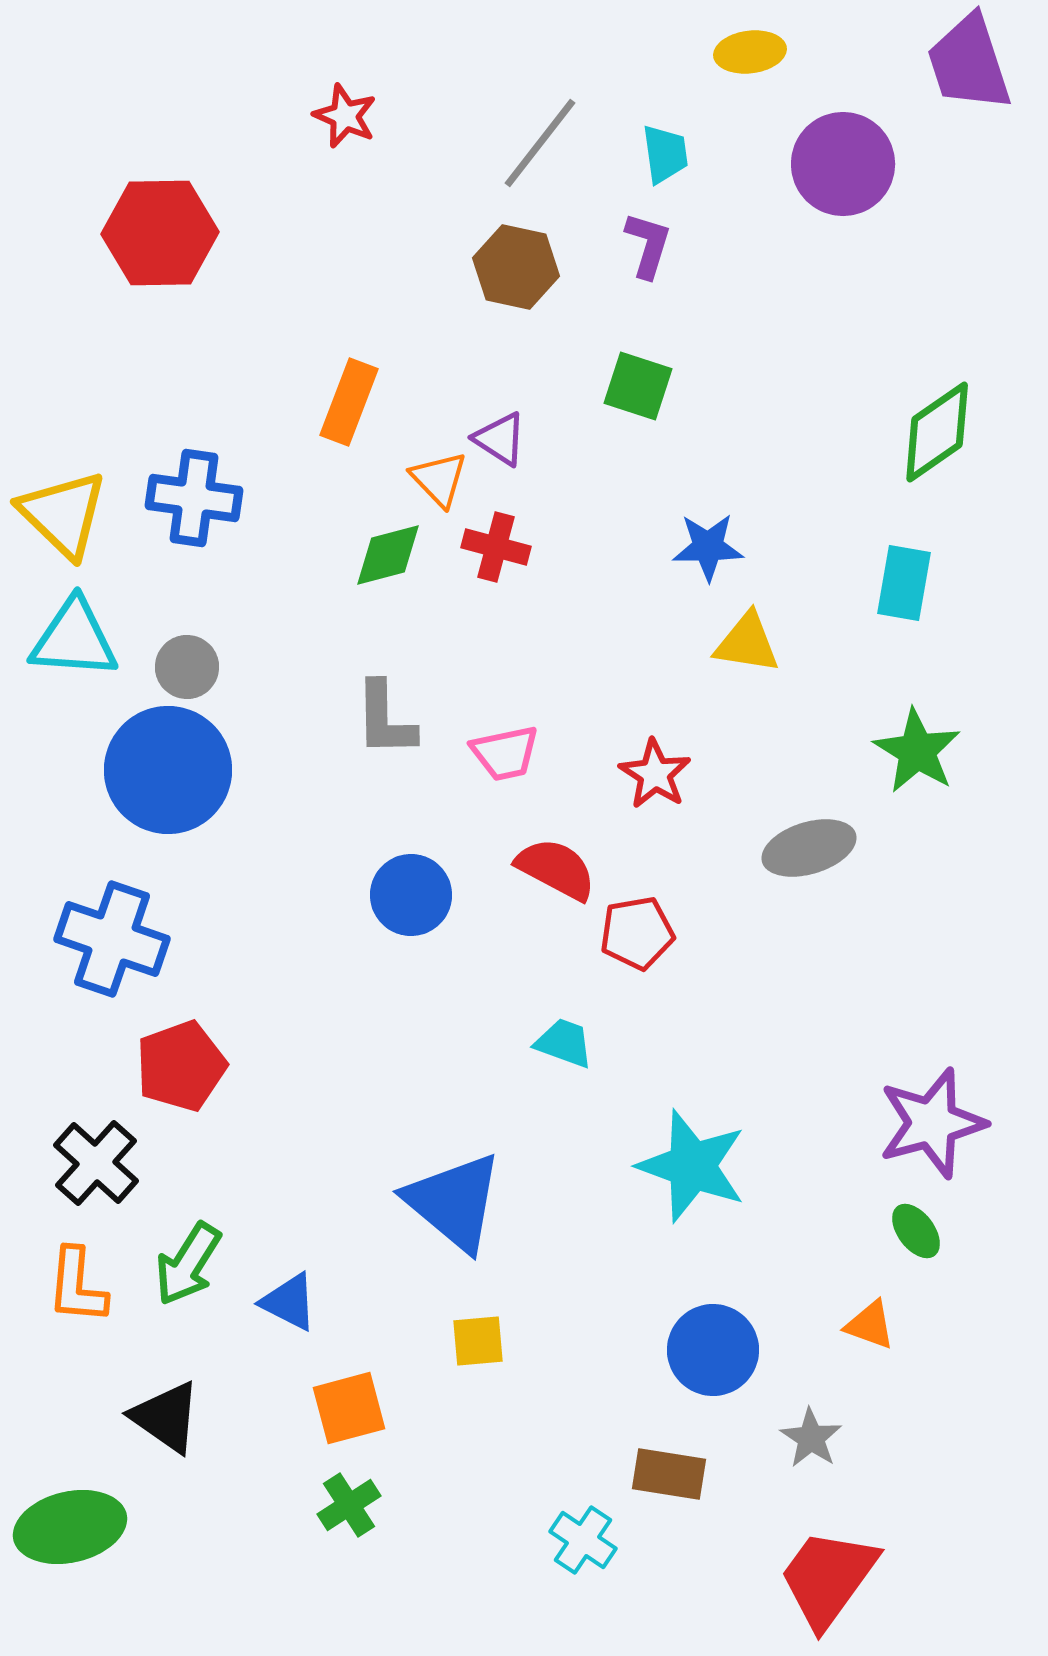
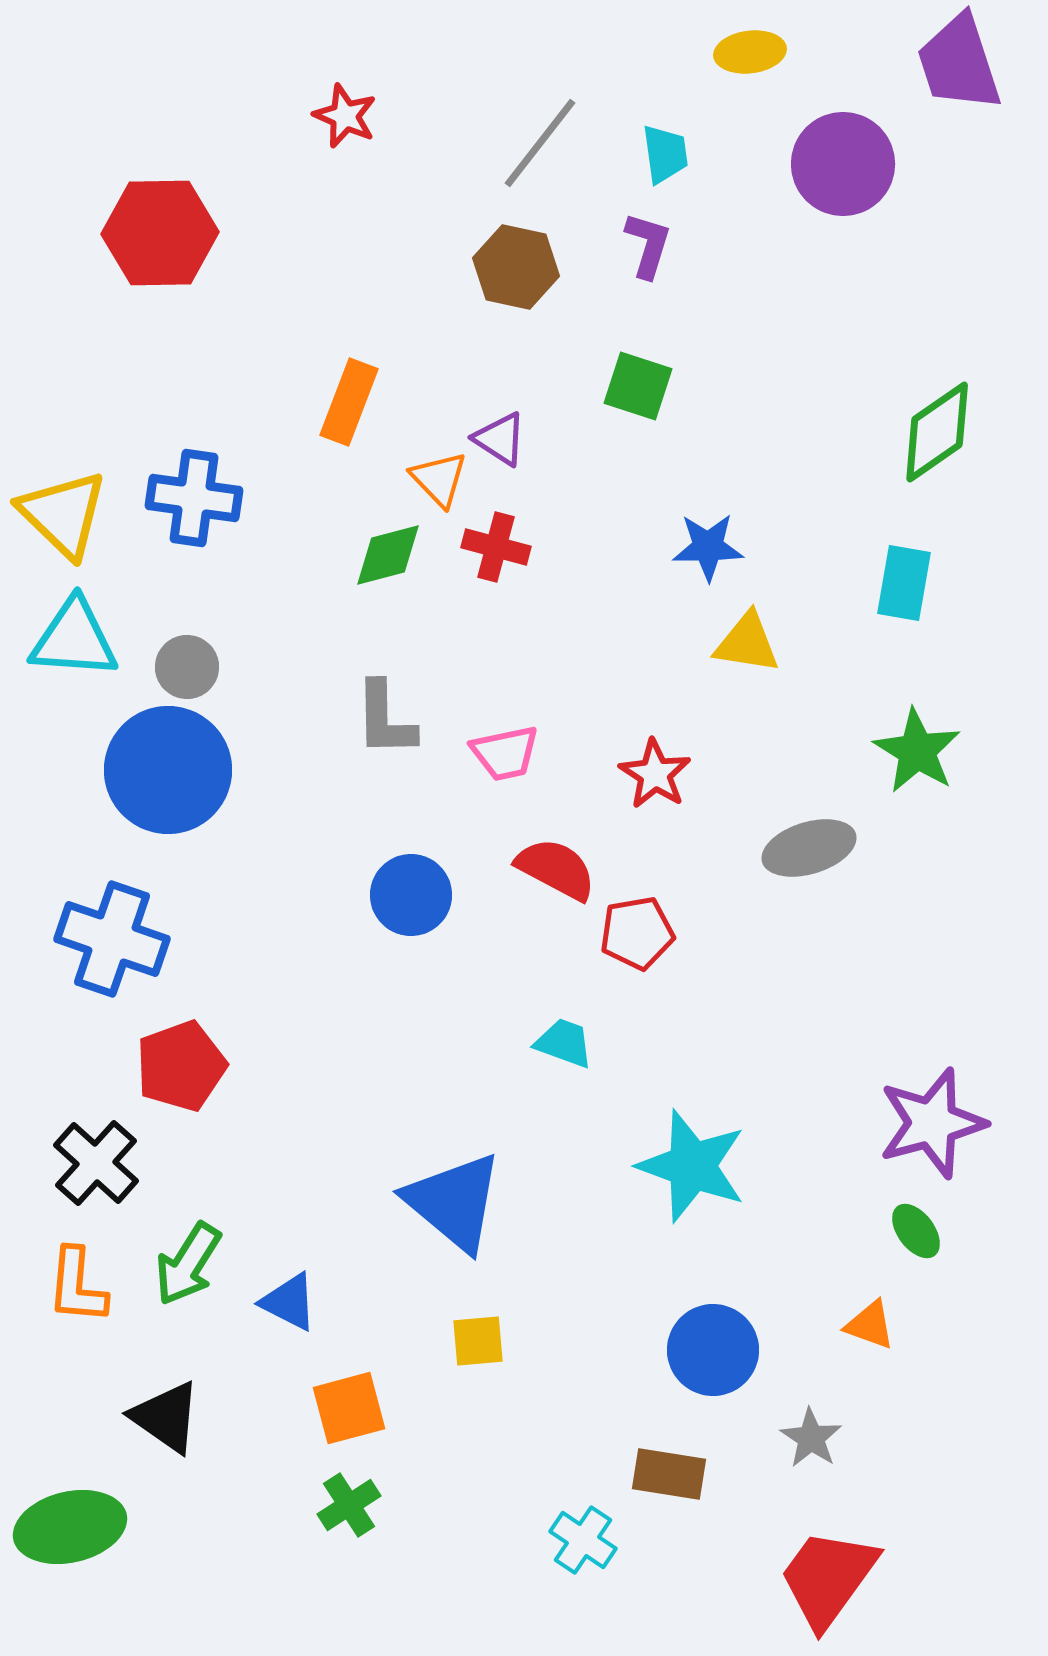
purple trapezoid at (969, 63): moved 10 px left
